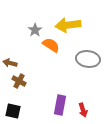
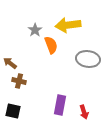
orange semicircle: rotated 36 degrees clockwise
brown arrow: rotated 24 degrees clockwise
brown cross: rotated 16 degrees counterclockwise
red arrow: moved 1 px right, 2 px down
